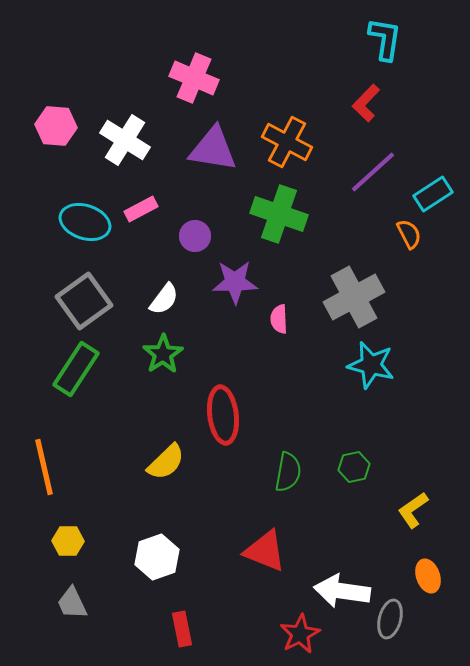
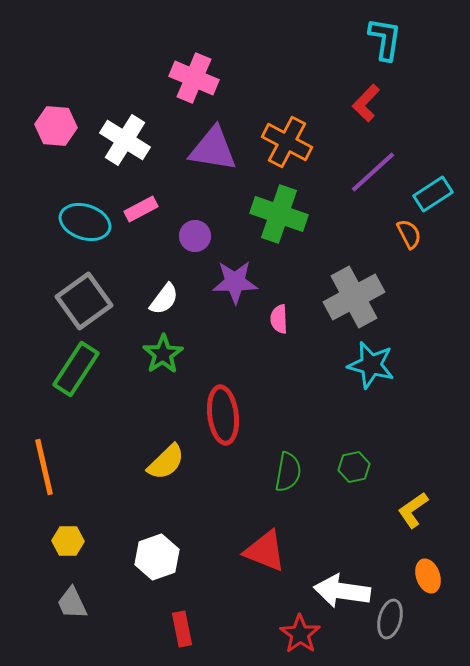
red star: rotated 9 degrees counterclockwise
